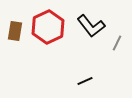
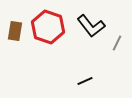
red hexagon: rotated 16 degrees counterclockwise
